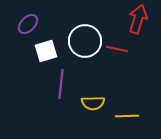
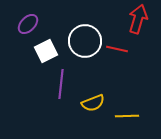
white square: rotated 10 degrees counterclockwise
yellow semicircle: rotated 20 degrees counterclockwise
